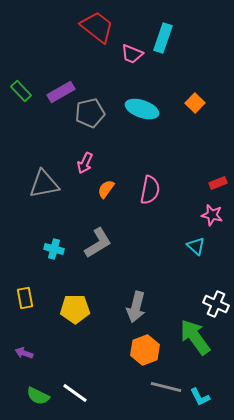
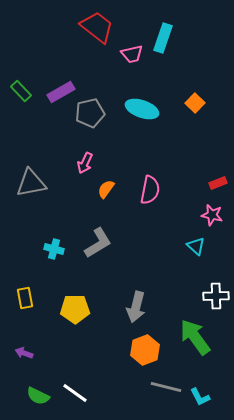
pink trapezoid: rotated 35 degrees counterclockwise
gray triangle: moved 13 px left, 1 px up
white cross: moved 8 px up; rotated 25 degrees counterclockwise
